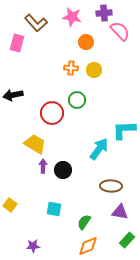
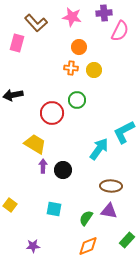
pink semicircle: rotated 70 degrees clockwise
orange circle: moved 7 px left, 5 px down
cyan L-shape: moved 2 px down; rotated 25 degrees counterclockwise
purple triangle: moved 11 px left, 1 px up
green semicircle: moved 2 px right, 4 px up
